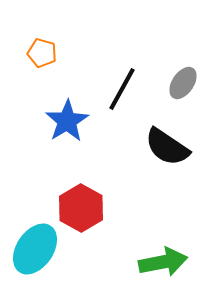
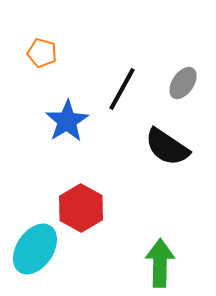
green arrow: moved 3 px left, 1 px down; rotated 78 degrees counterclockwise
